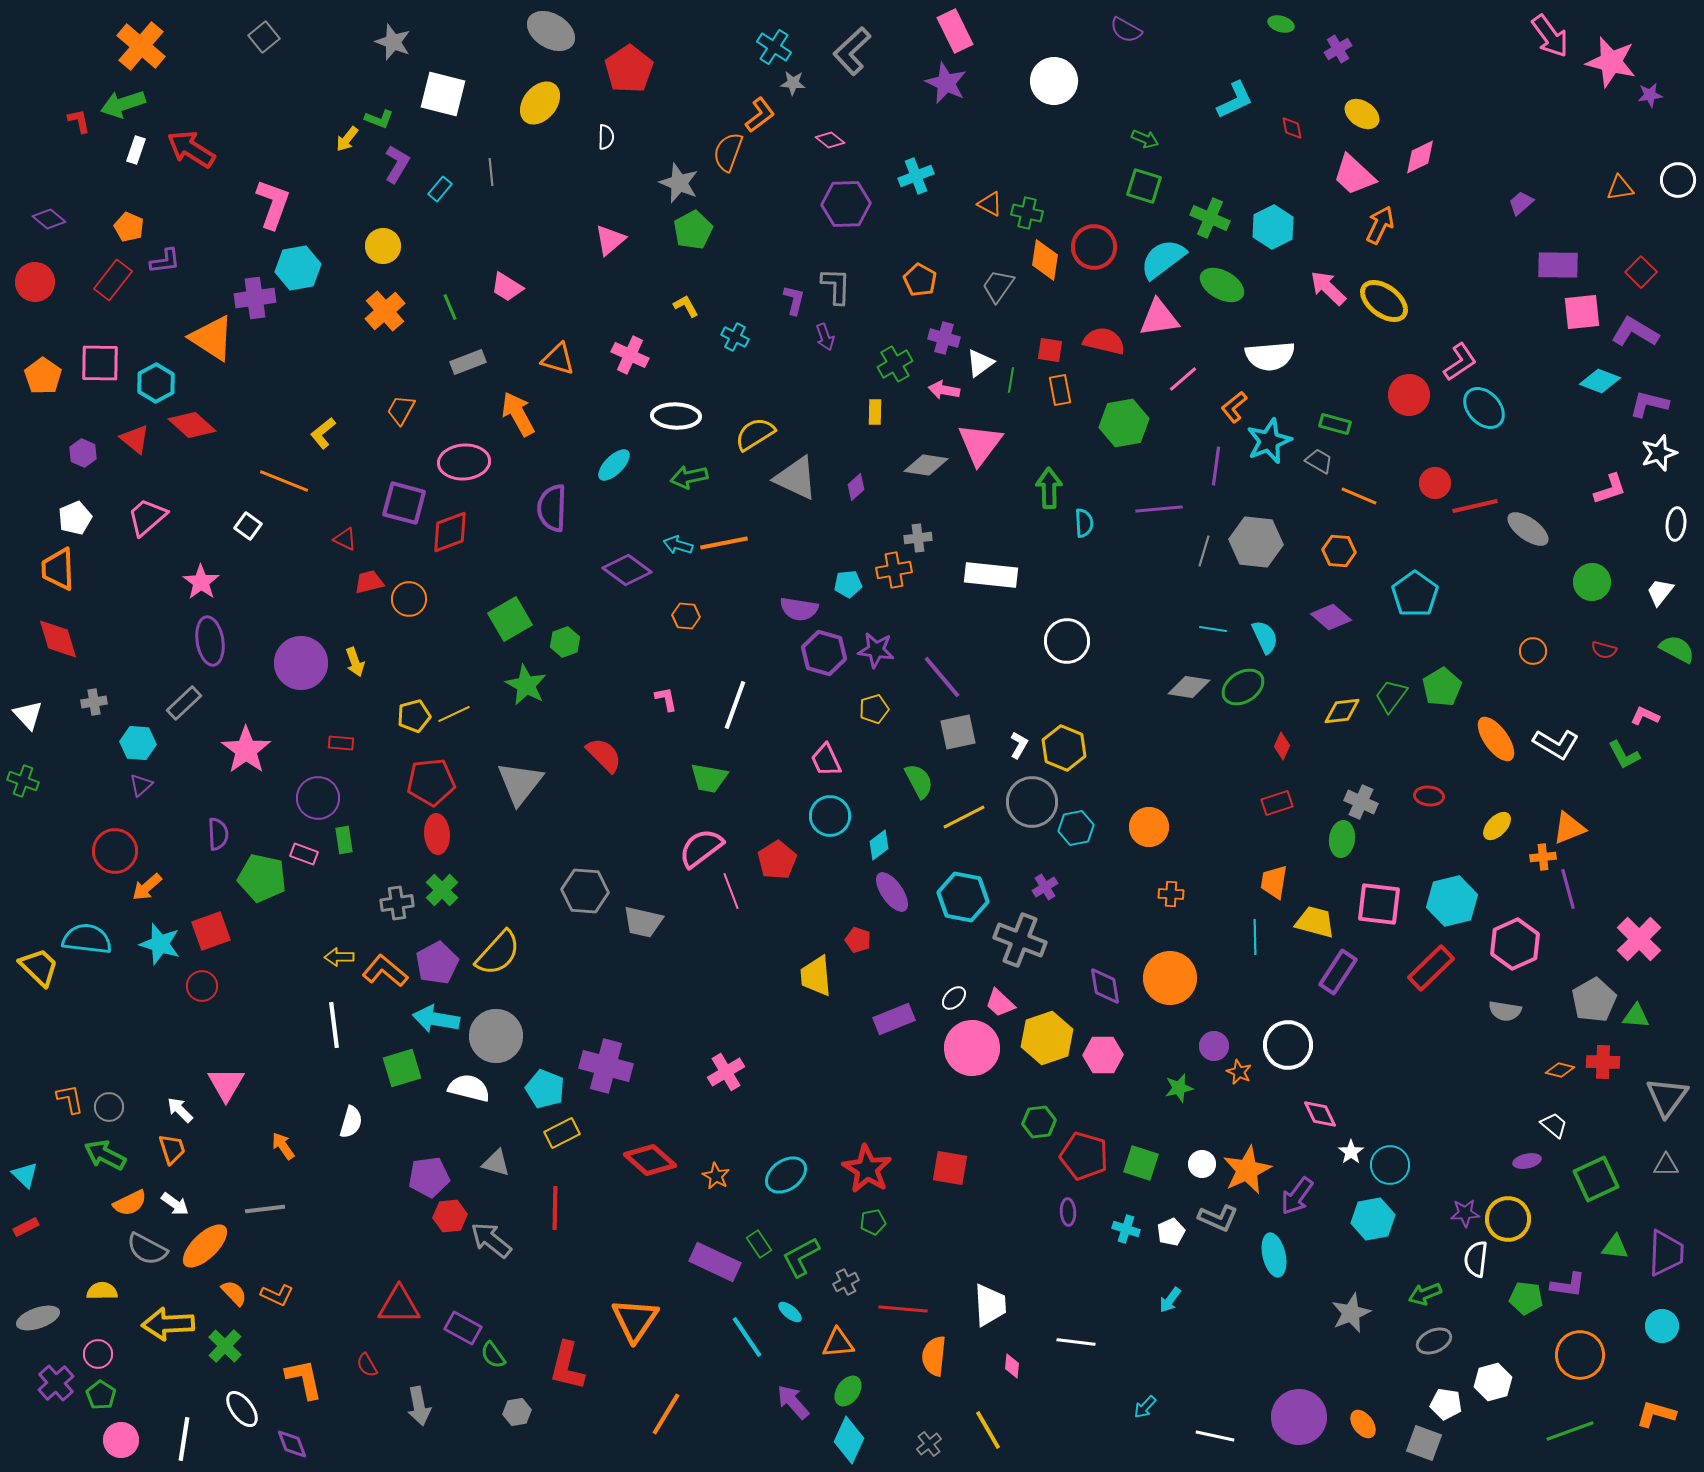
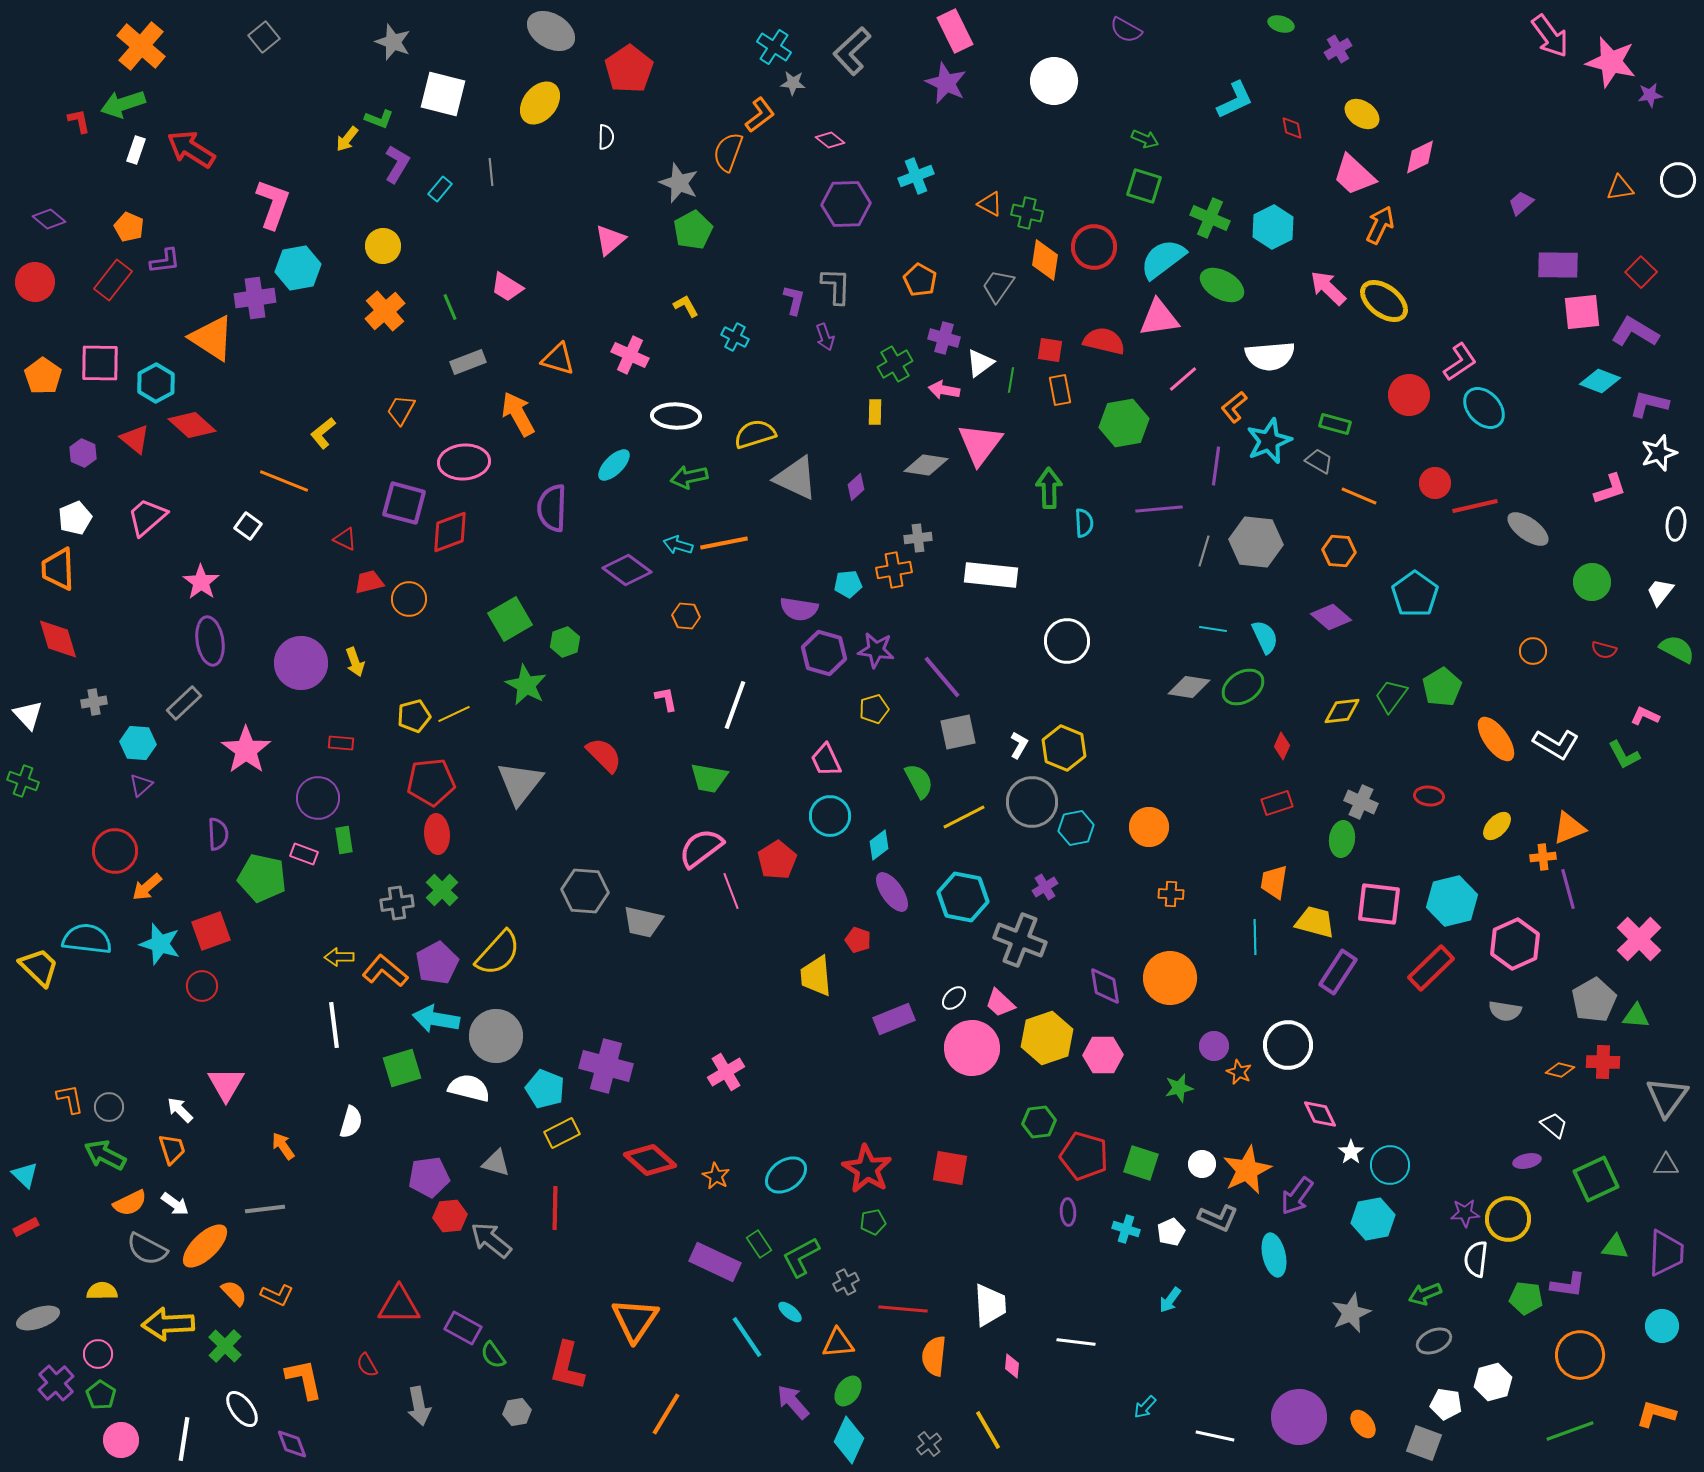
yellow semicircle at (755, 434): rotated 15 degrees clockwise
